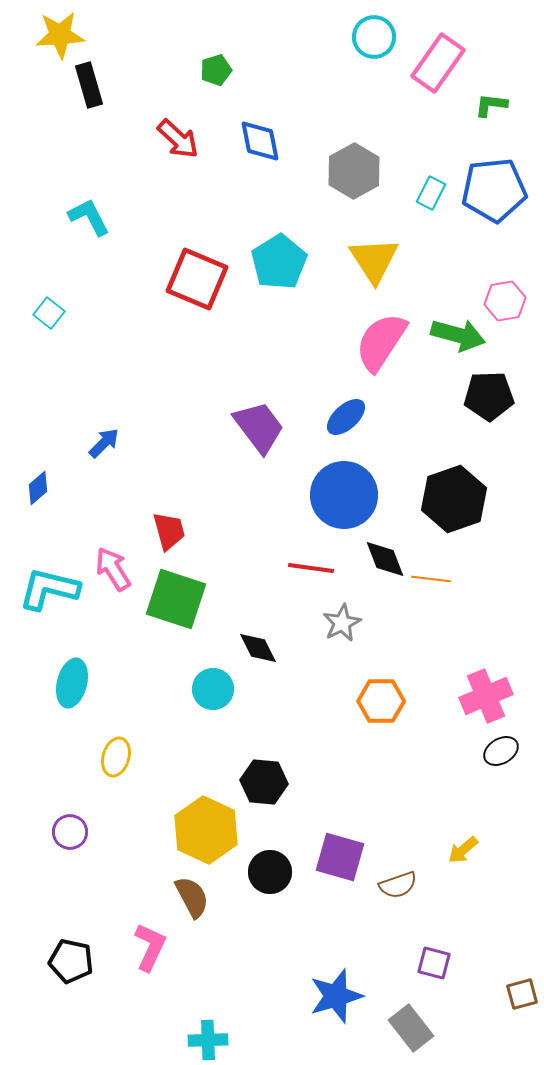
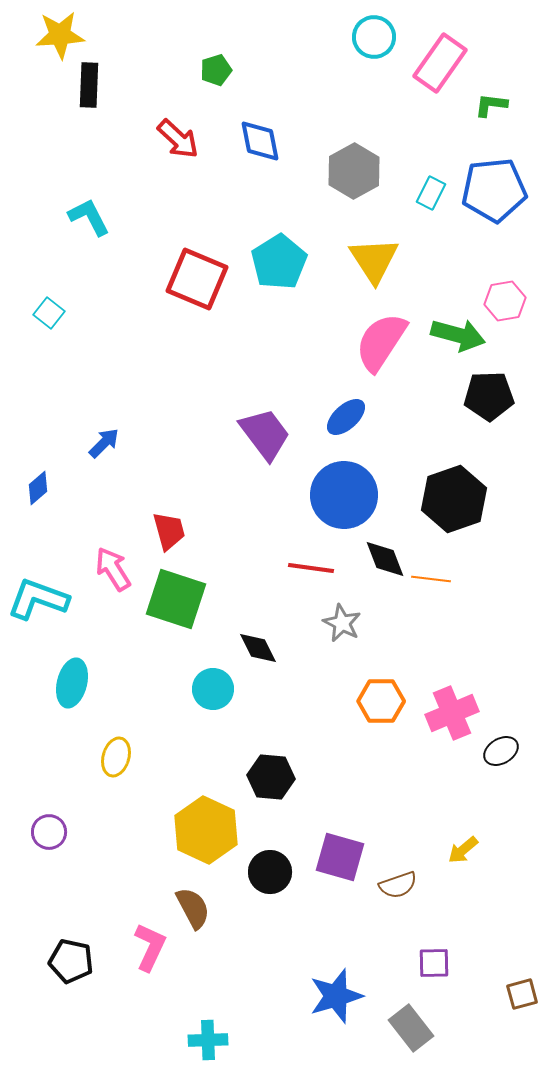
pink rectangle at (438, 63): moved 2 px right
black rectangle at (89, 85): rotated 18 degrees clockwise
purple trapezoid at (259, 427): moved 6 px right, 7 px down
cyan L-shape at (49, 589): moved 11 px left, 10 px down; rotated 6 degrees clockwise
gray star at (342, 623): rotated 18 degrees counterclockwise
pink cross at (486, 696): moved 34 px left, 17 px down
black hexagon at (264, 782): moved 7 px right, 5 px up
purple circle at (70, 832): moved 21 px left
brown semicircle at (192, 897): moved 1 px right, 11 px down
purple square at (434, 963): rotated 16 degrees counterclockwise
